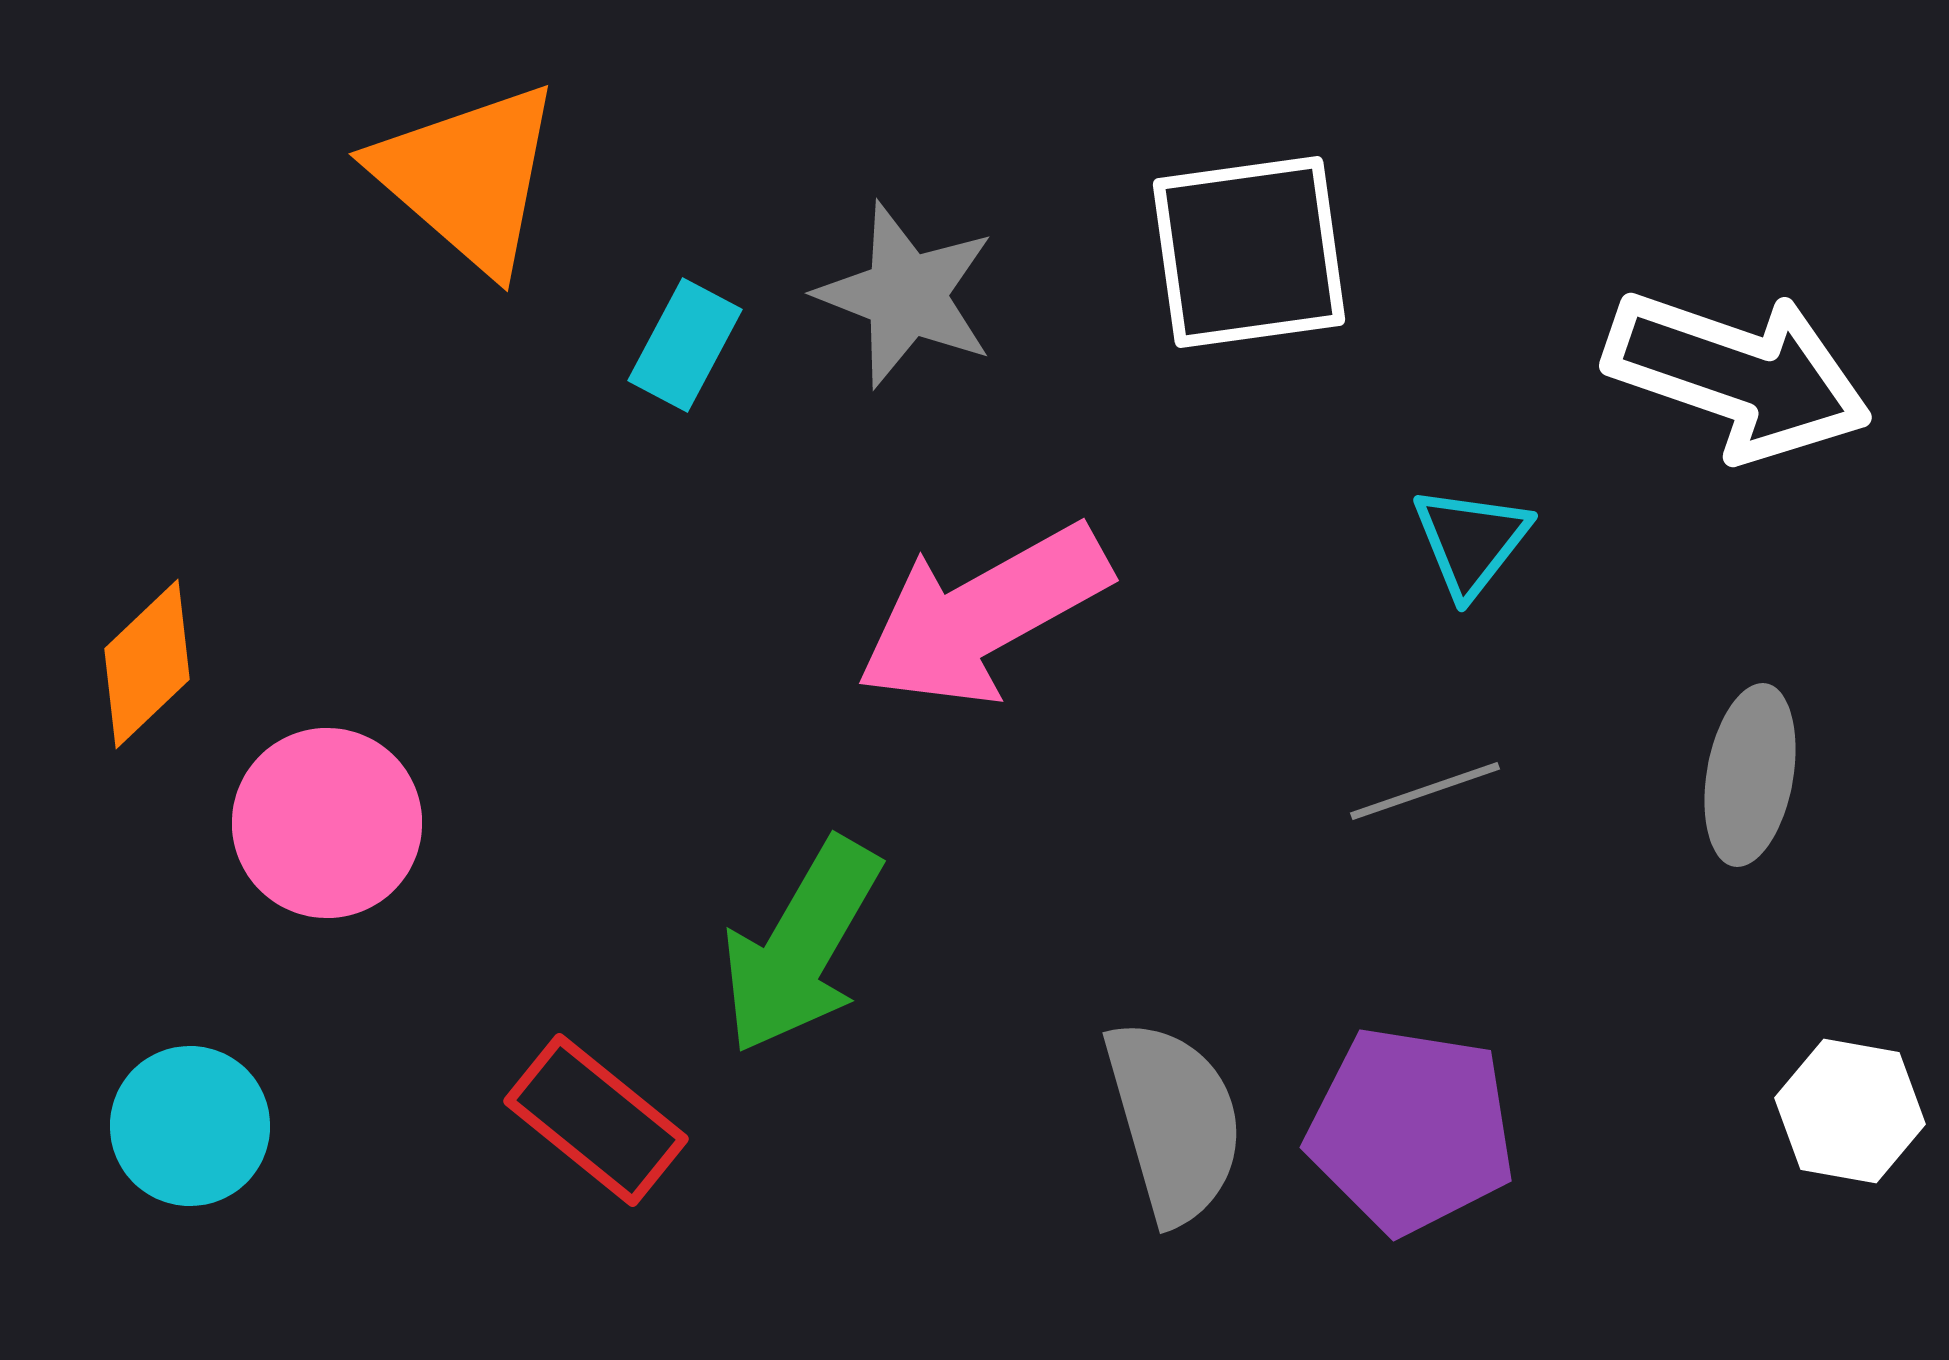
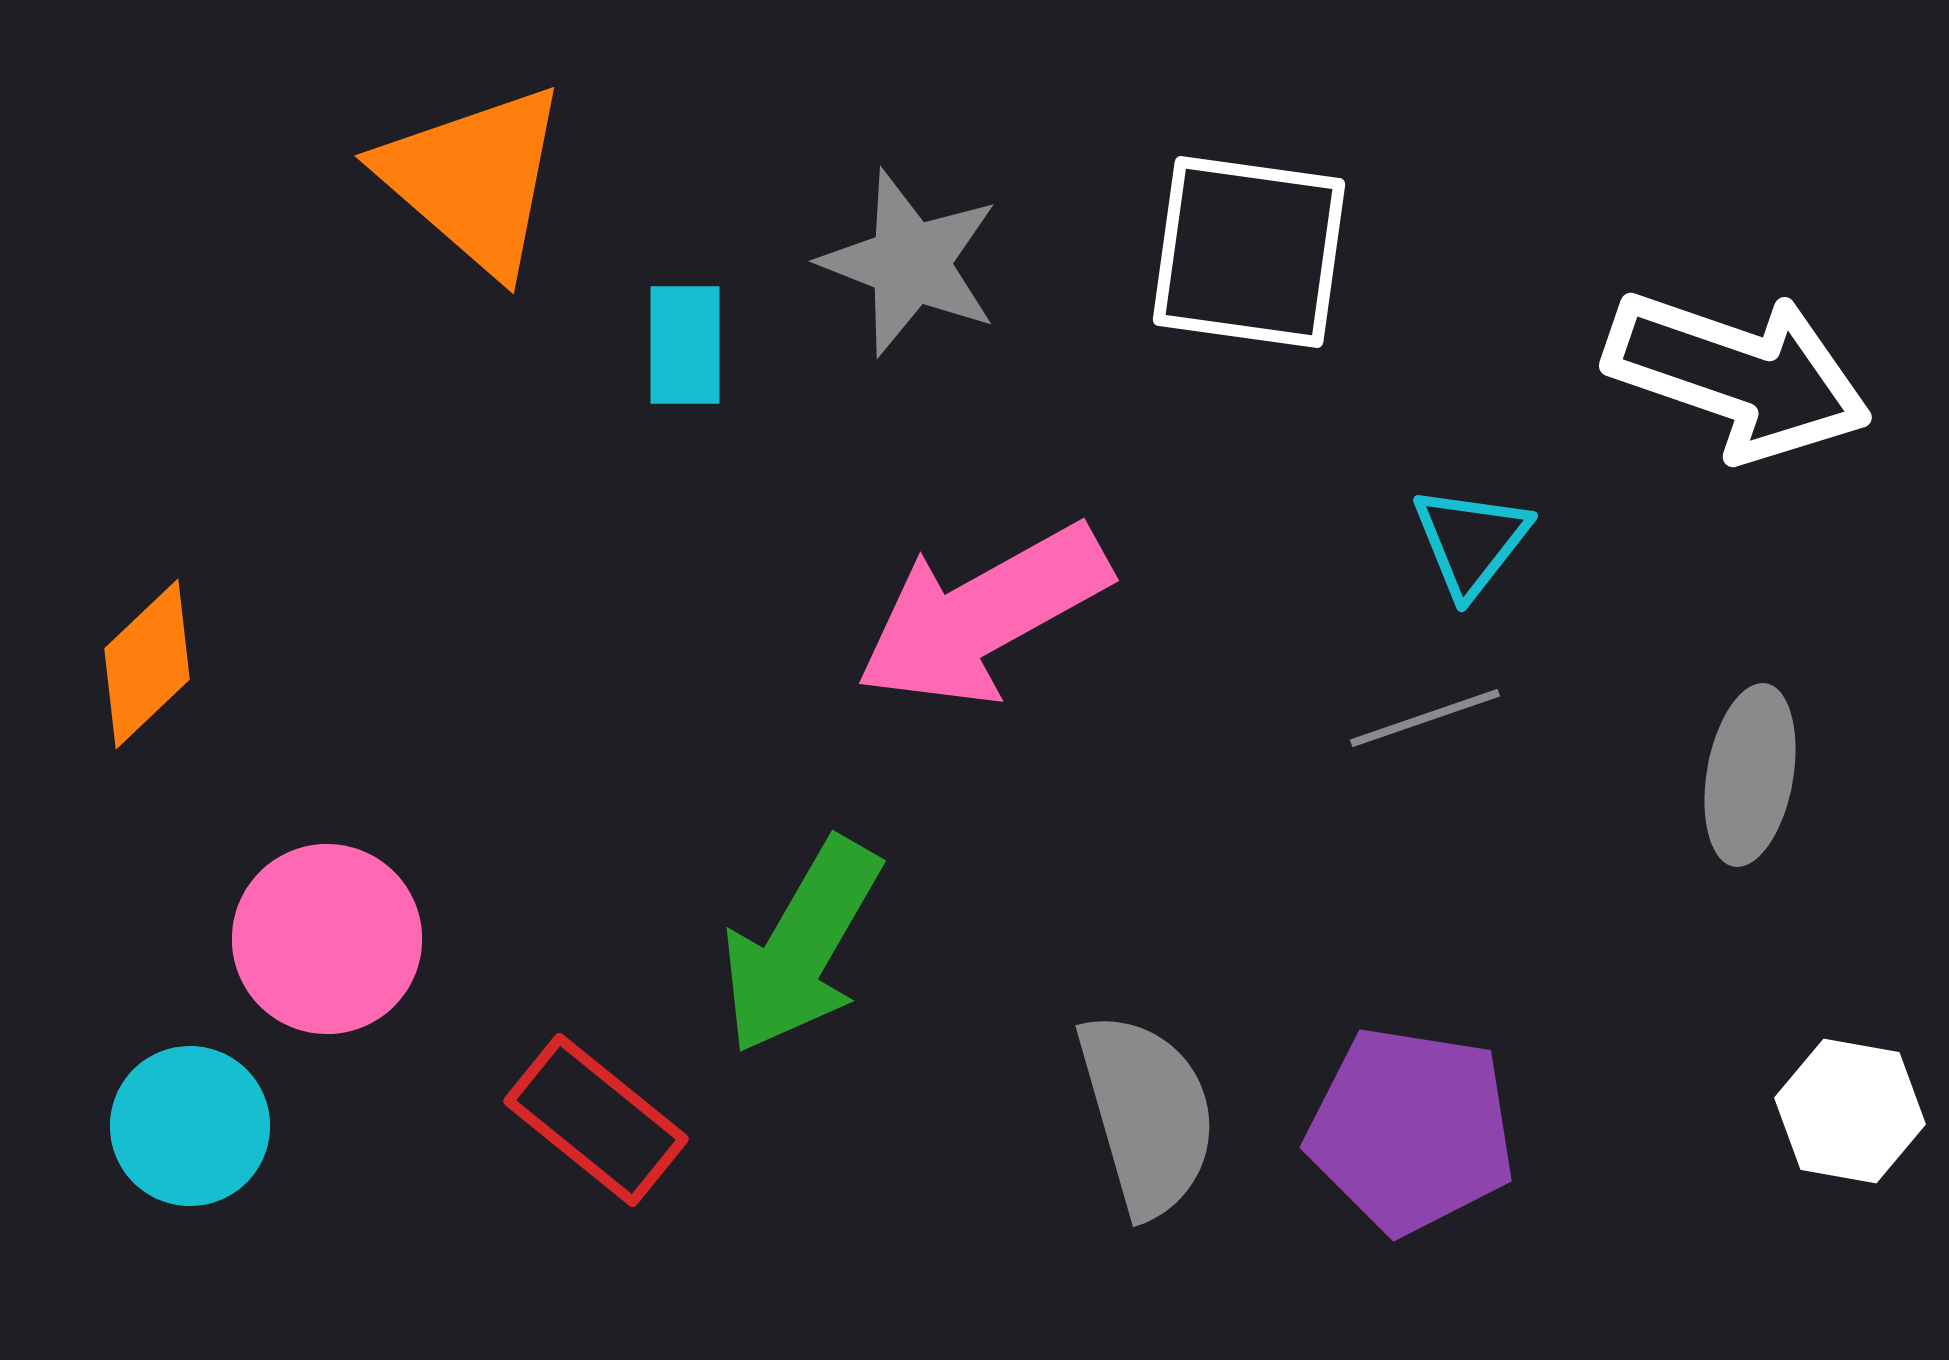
orange triangle: moved 6 px right, 2 px down
white square: rotated 16 degrees clockwise
gray star: moved 4 px right, 32 px up
cyan rectangle: rotated 28 degrees counterclockwise
gray line: moved 73 px up
pink circle: moved 116 px down
gray semicircle: moved 27 px left, 7 px up
